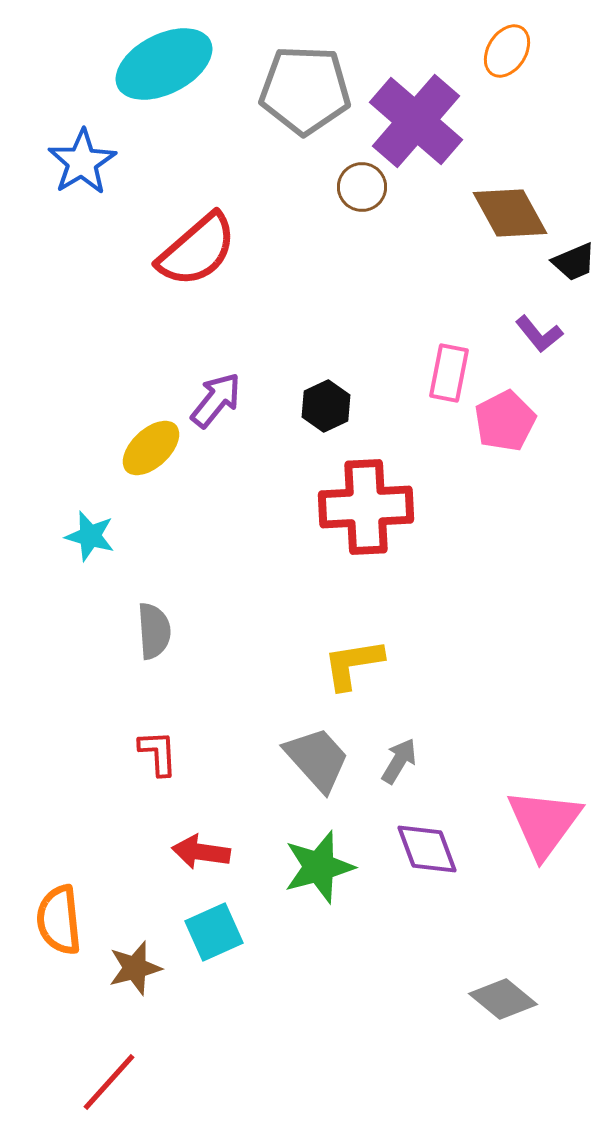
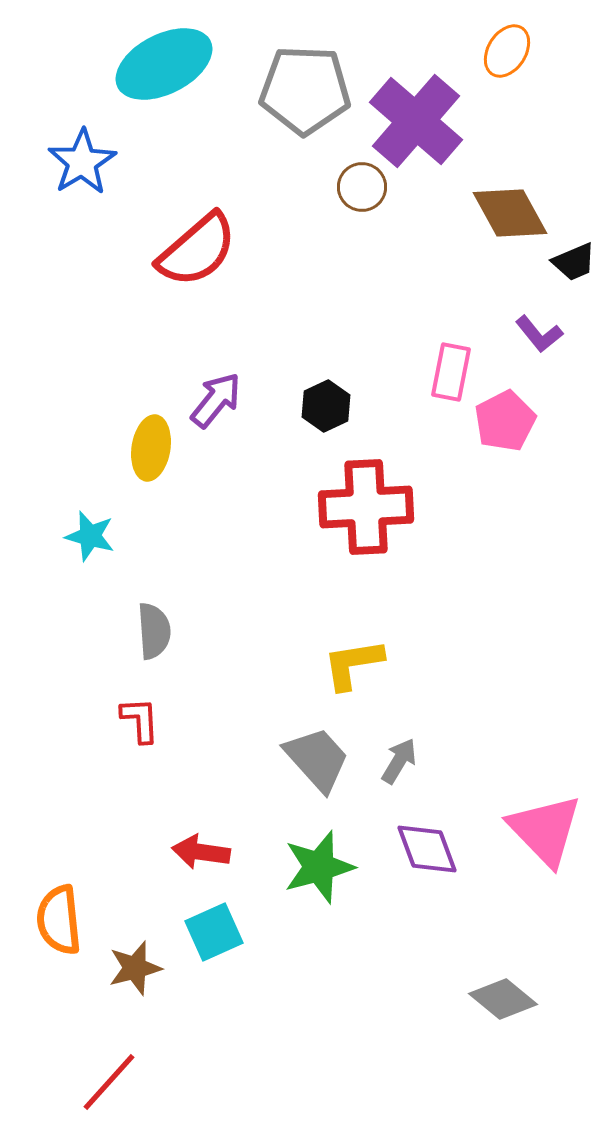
pink rectangle: moved 2 px right, 1 px up
yellow ellipse: rotated 38 degrees counterclockwise
red L-shape: moved 18 px left, 33 px up
pink triangle: moved 1 px right, 7 px down; rotated 20 degrees counterclockwise
